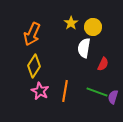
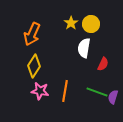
yellow circle: moved 2 px left, 3 px up
pink star: rotated 18 degrees counterclockwise
